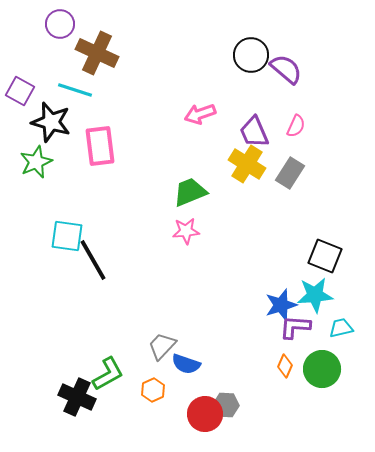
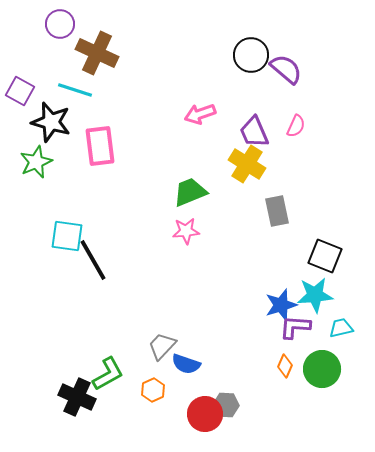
gray rectangle: moved 13 px left, 38 px down; rotated 44 degrees counterclockwise
